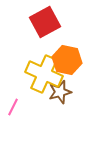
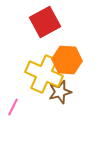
orange hexagon: rotated 8 degrees counterclockwise
